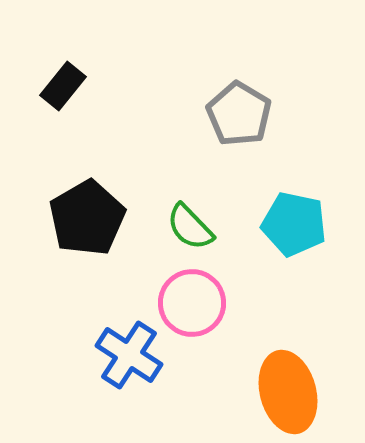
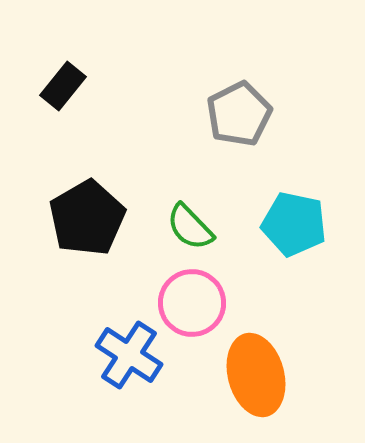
gray pentagon: rotated 14 degrees clockwise
orange ellipse: moved 32 px left, 17 px up
